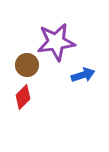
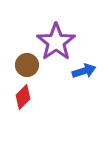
purple star: rotated 27 degrees counterclockwise
blue arrow: moved 1 px right, 4 px up
